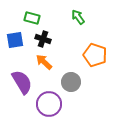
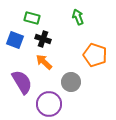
green arrow: rotated 14 degrees clockwise
blue square: rotated 30 degrees clockwise
